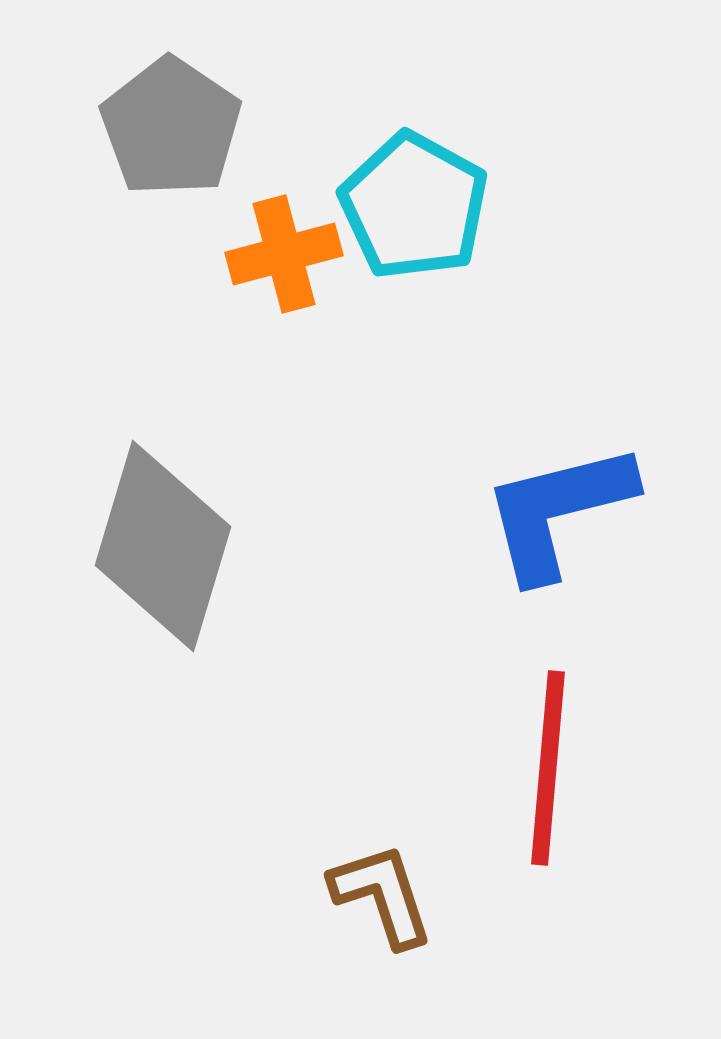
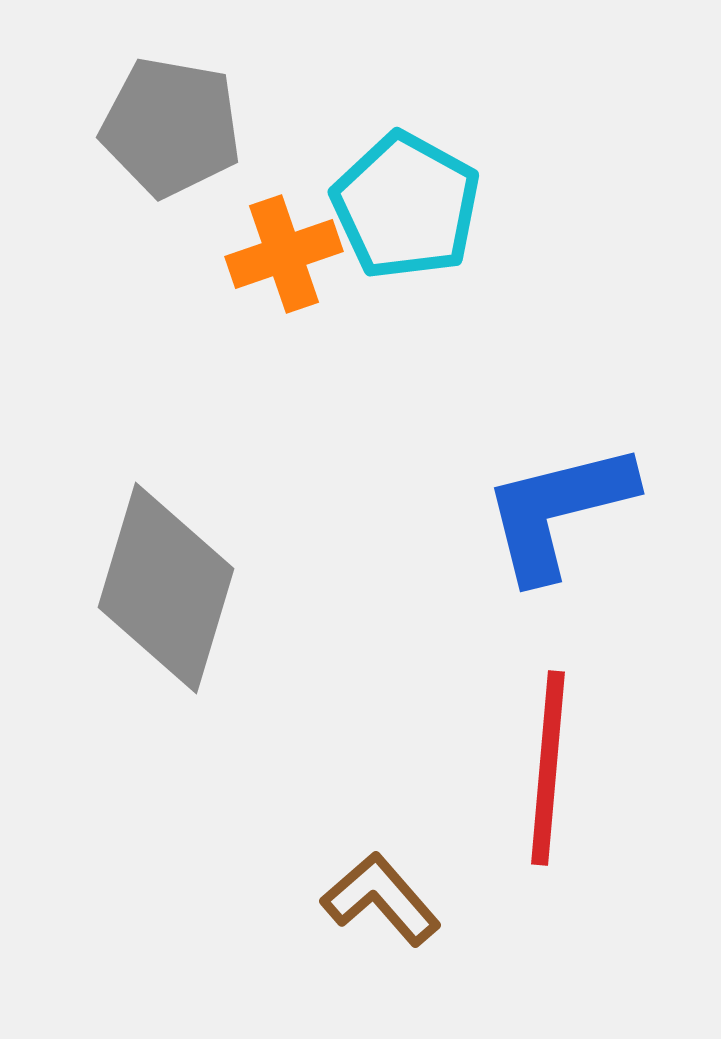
gray pentagon: rotated 24 degrees counterclockwise
cyan pentagon: moved 8 px left
orange cross: rotated 4 degrees counterclockwise
gray diamond: moved 3 px right, 42 px down
brown L-shape: moved 1 px left, 4 px down; rotated 23 degrees counterclockwise
